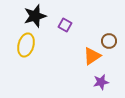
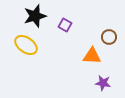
brown circle: moved 4 px up
yellow ellipse: rotated 70 degrees counterclockwise
orange triangle: rotated 36 degrees clockwise
purple star: moved 2 px right, 1 px down; rotated 21 degrees clockwise
